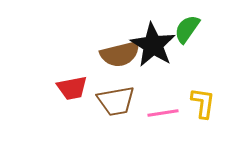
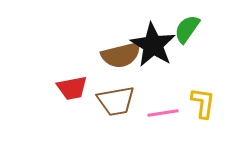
brown semicircle: moved 1 px right, 1 px down
